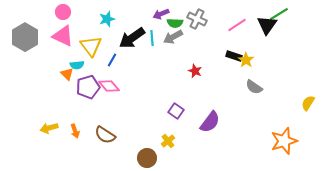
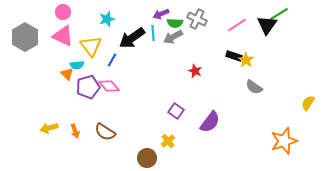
cyan line: moved 1 px right, 5 px up
brown semicircle: moved 3 px up
